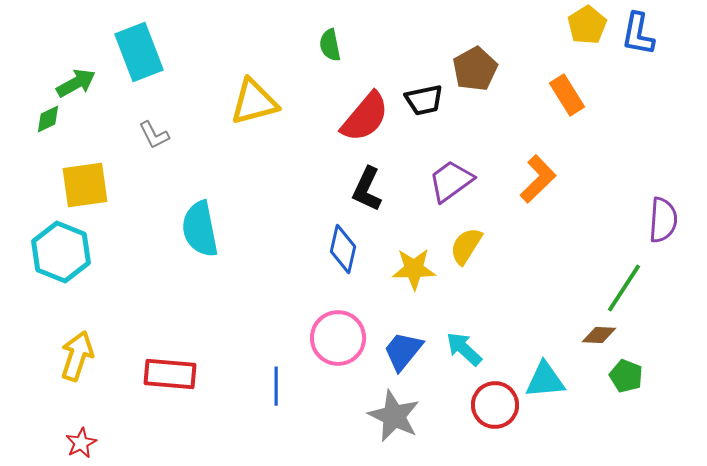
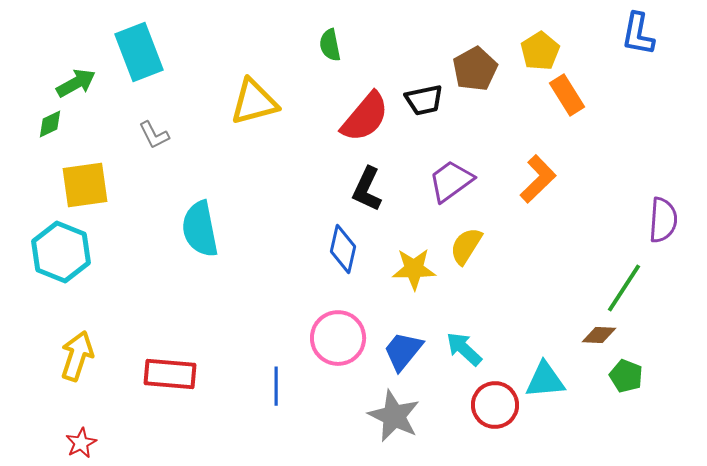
yellow pentagon: moved 47 px left, 26 px down
green diamond: moved 2 px right, 5 px down
